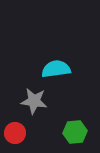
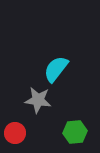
cyan semicircle: rotated 44 degrees counterclockwise
gray star: moved 4 px right, 1 px up
